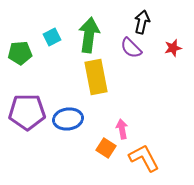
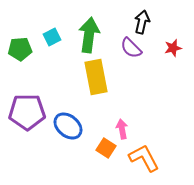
green pentagon: moved 4 px up
blue ellipse: moved 7 px down; rotated 48 degrees clockwise
